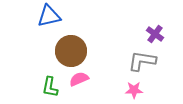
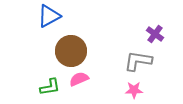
blue triangle: rotated 15 degrees counterclockwise
gray L-shape: moved 4 px left
green L-shape: rotated 110 degrees counterclockwise
